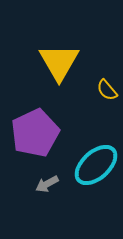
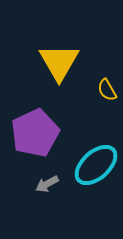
yellow semicircle: rotated 10 degrees clockwise
